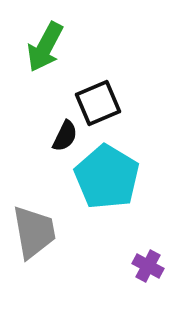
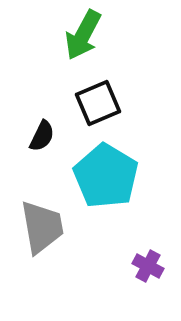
green arrow: moved 38 px right, 12 px up
black semicircle: moved 23 px left
cyan pentagon: moved 1 px left, 1 px up
gray trapezoid: moved 8 px right, 5 px up
